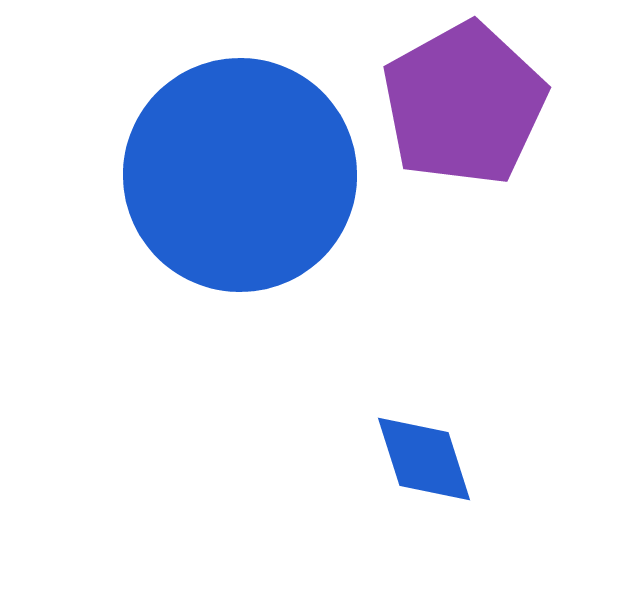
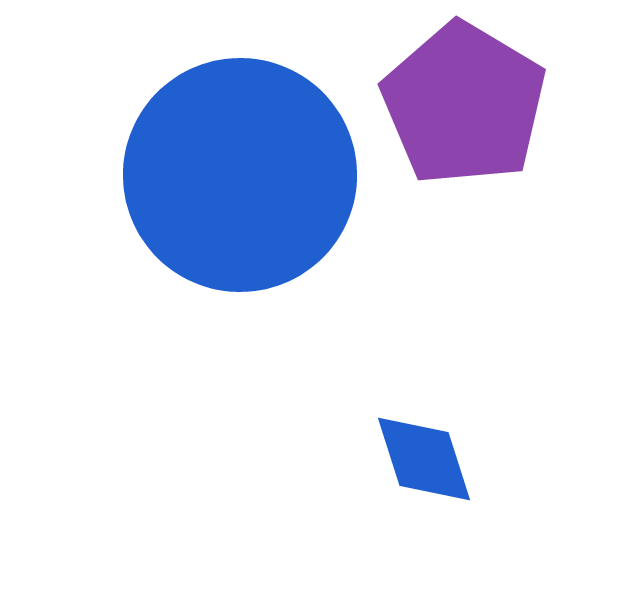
purple pentagon: rotated 12 degrees counterclockwise
